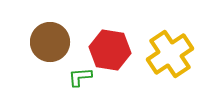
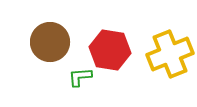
yellow cross: rotated 12 degrees clockwise
